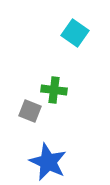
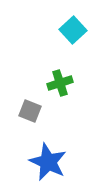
cyan square: moved 2 px left, 3 px up; rotated 12 degrees clockwise
green cross: moved 6 px right, 7 px up; rotated 25 degrees counterclockwise
